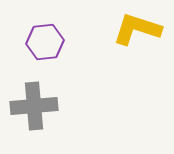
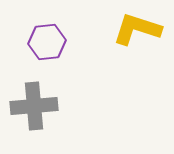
purple hexagon: moved 2 px right
